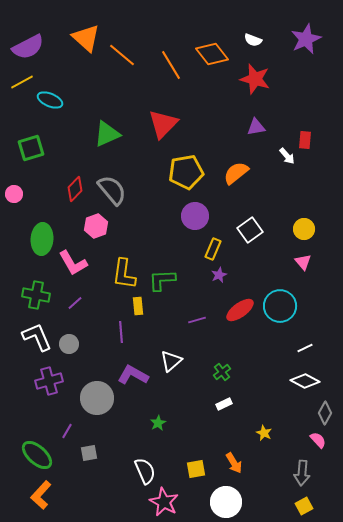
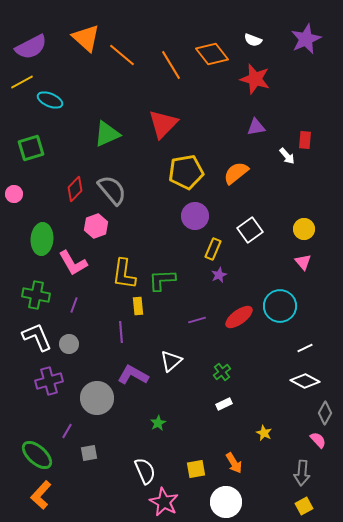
purple semicircle at (28, 47): moved 3 px right
purple line at (75, 303): moved 1 px left, 2 px down; rotated 28 degrees counterclockwise
red ellipse at (240, 310): moved 1 px left, 7 px down
